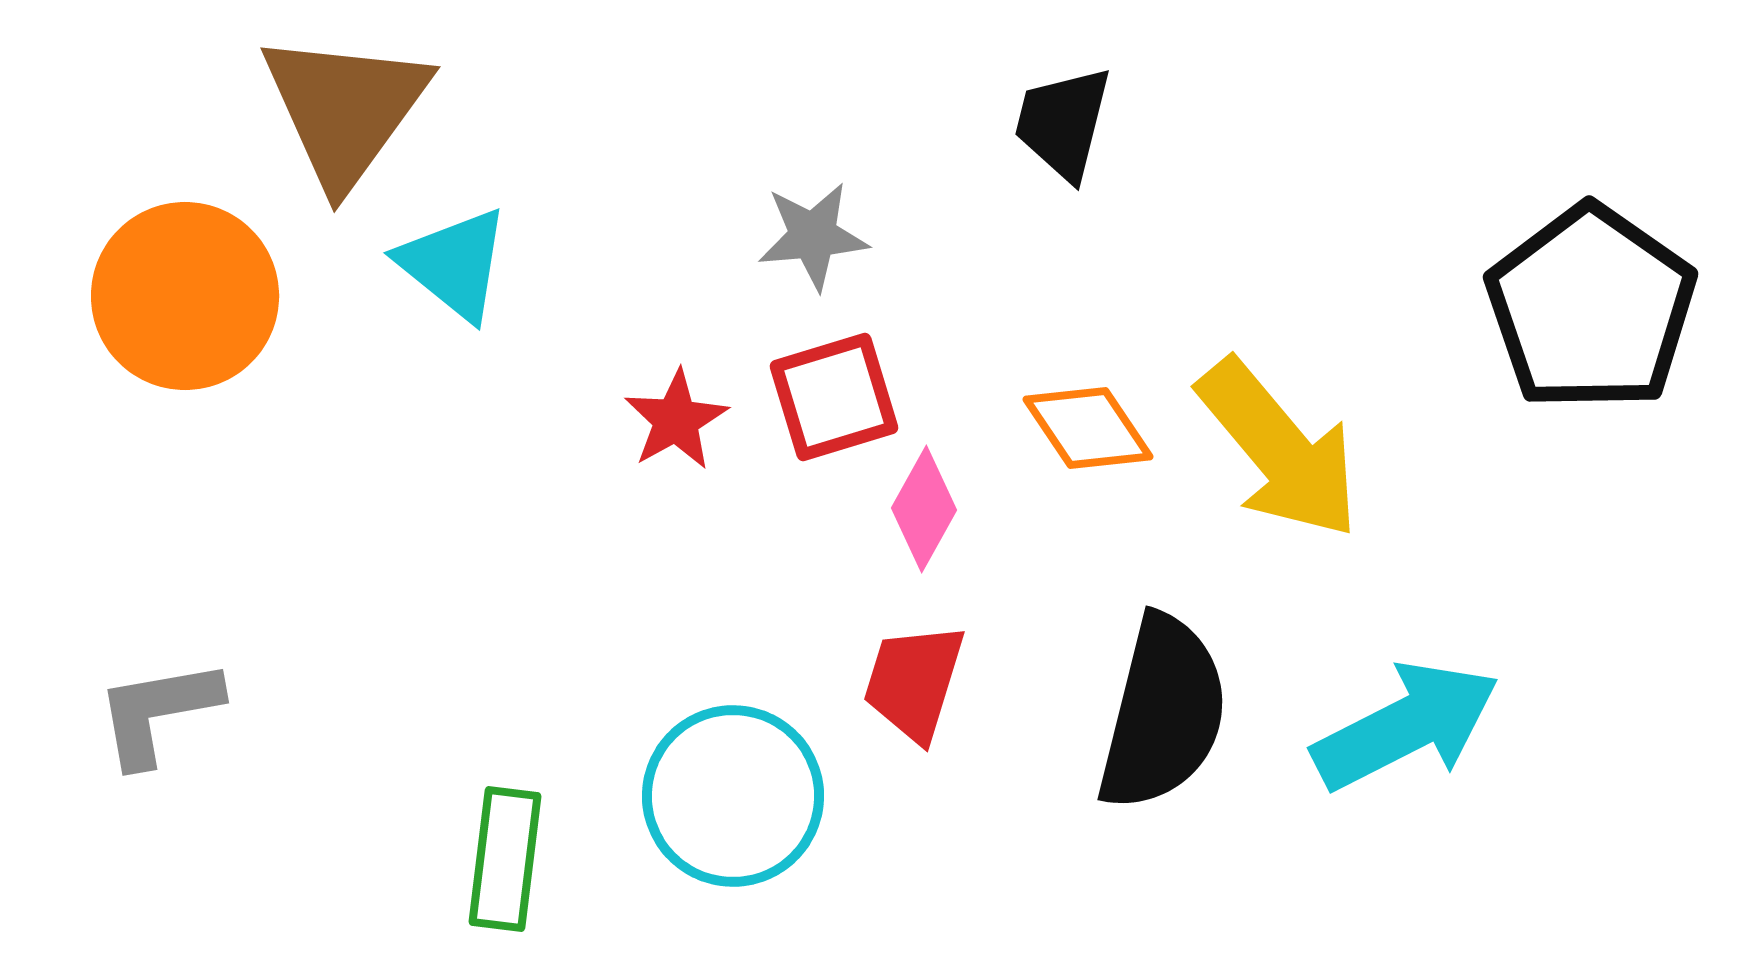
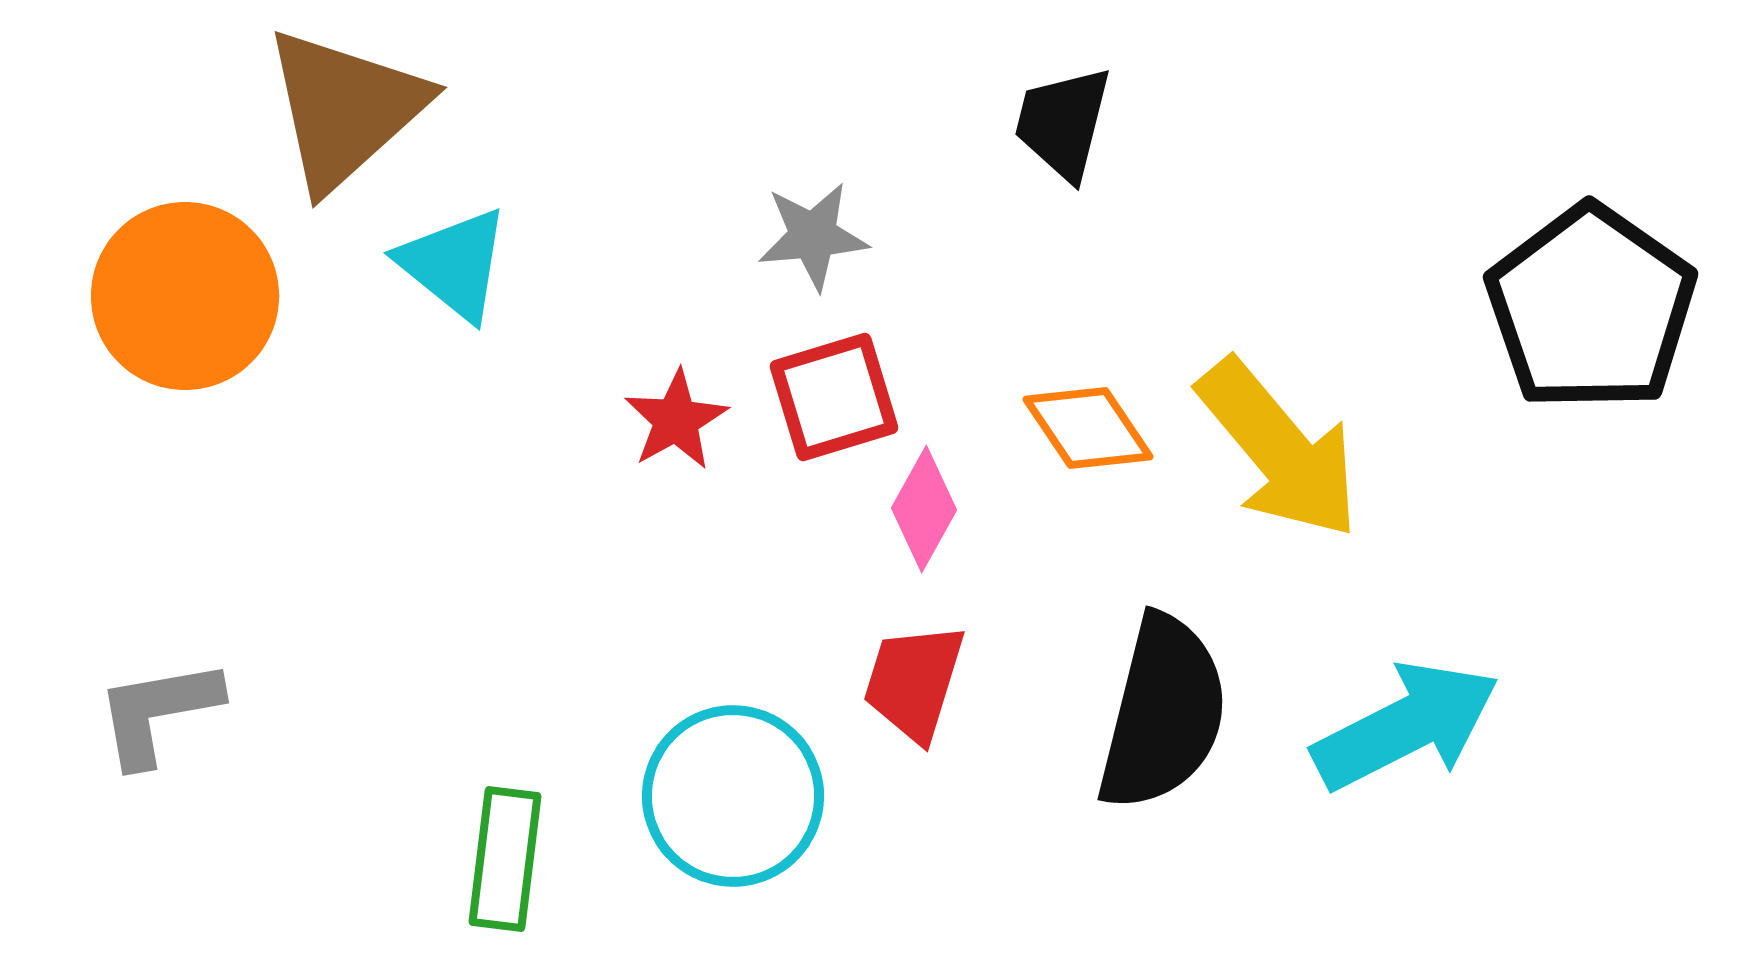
brown triangle: rotated 12 degrees clockwise
